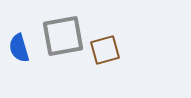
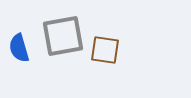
brown square: rotated 24 degrees clockwise
